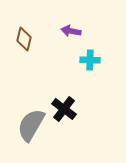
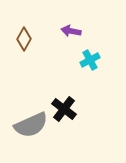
brown diamond: rotated 15 degrees clockwise
cyan cross: rotated 30 degrees counterclockwise
gray semicircle: rotated 144 degrees counterclockwise
